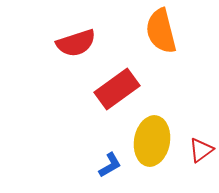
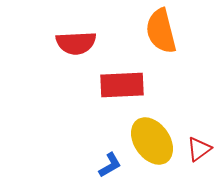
red semicircle: rotated 15 degrees clockwise
red rectangle: moved 5 px right, 4 px up; rotated 33 degrees clockwise
yellow ellipse: rotated 45 degrees counterclockwise
red triangle: moved 2 px left, 1 px up
